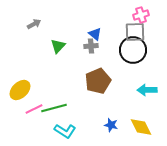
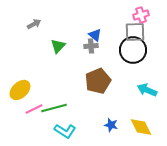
blue triangle: moved 1 px down
cyan arrow: rotated 24 degrees clockwise
